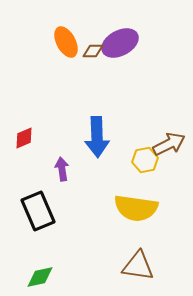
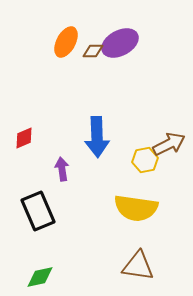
orange ellipse: rotated 56 degrees clockwise
